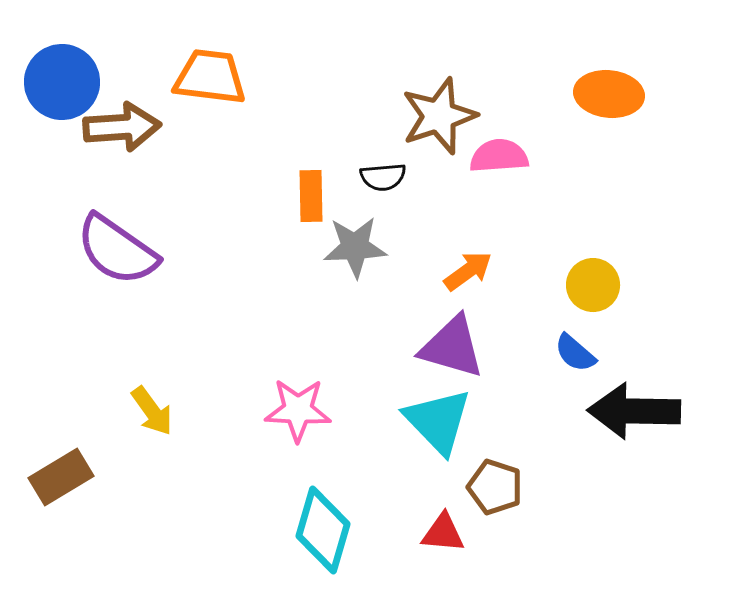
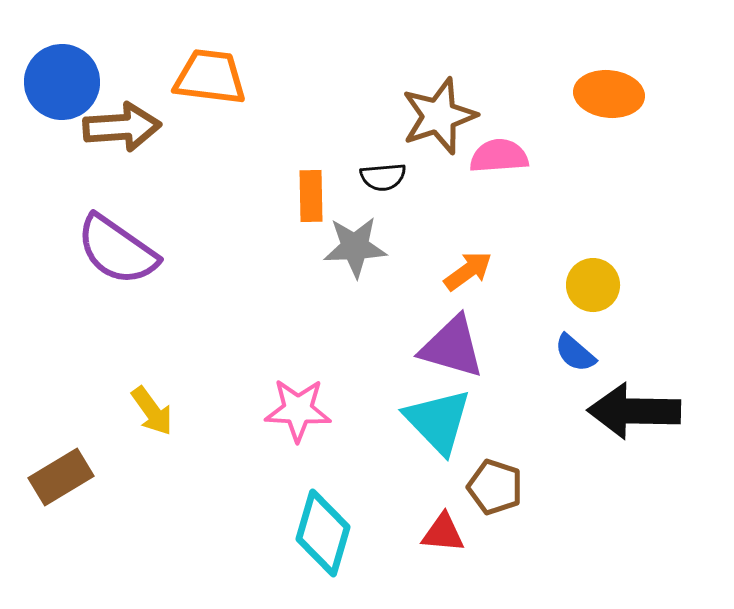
cyan diamond: moved 3 px down
